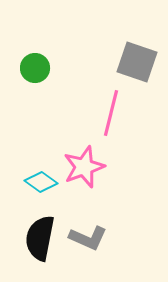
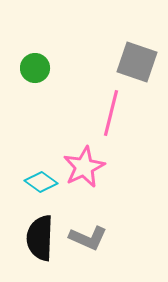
pink star: rotated 6 degrees counterclockwise
black semicircle: rotated 9 degrees counterclockwise
